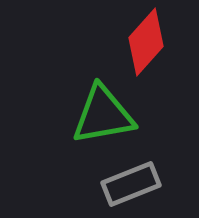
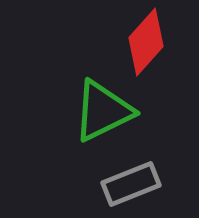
green triangle: moved 4 px up; rotated 16 degrees counterclockwise
